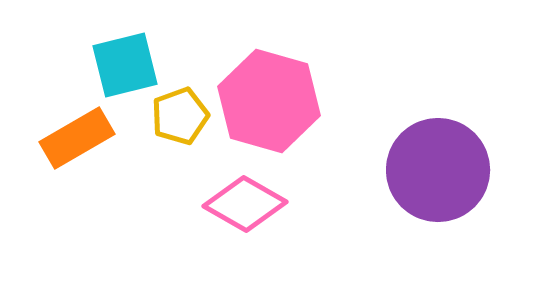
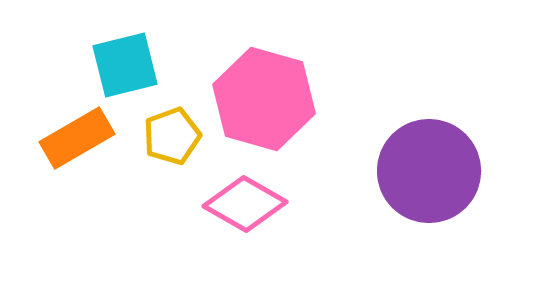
pink hexagon: moved 5 px left, 2 px up
yellow pentagon: moved 8 px left, 20 px down
purple circle: moved 9 px left, 1 px down
